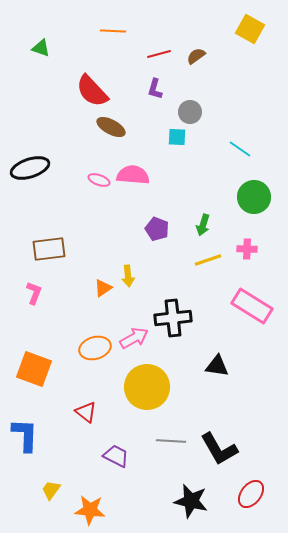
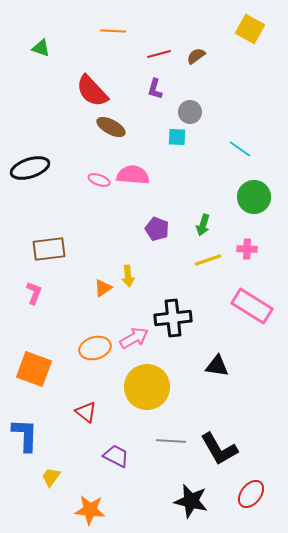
yellow trapezoid: moved 13 px up
